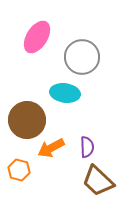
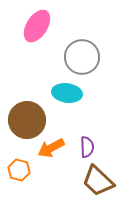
pink ellipse: moved 11 px up
cyan ellipse: moved 2 px right
